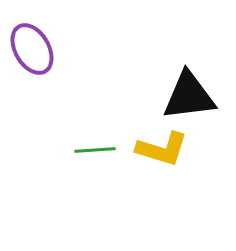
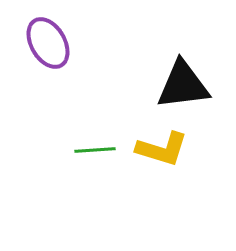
purple ellipse: moved 16 px right, 6 px up
black triangle: moved 6 px left, 11 px up
